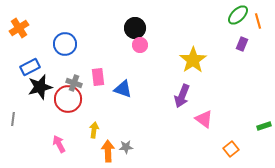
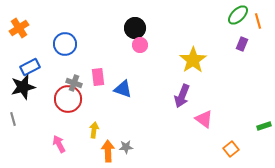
black star: moved 17 px left
gray line: rotated 24 degrees counterclockwise
